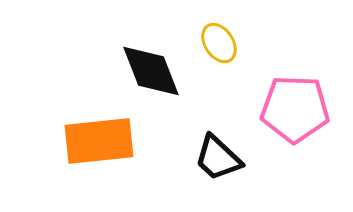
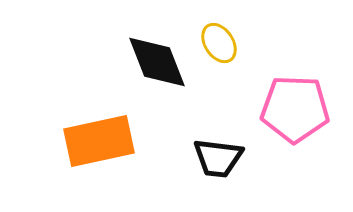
black diamond: moved 6 px right, 9 px up
orange rectangle: rotated 6 degrees counterclockwise
black trapezoid: rotated 36 degrees counterclockwise
